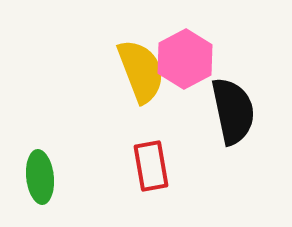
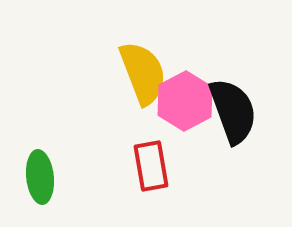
pink hexagon: moved 42 px down
yellow semicircle: moved 2 px right, 2 px down
black semicircle: rotated 8 degrees counterclockwise
